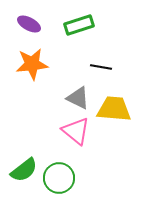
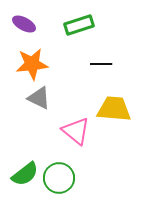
purple ellipse: moved 5 px left
black line: moved 3 px up; rotated 10 degrees counterclockwise
gray triangle: moved 39 px left
green semicircle: moved 1 px right, 4 px down
